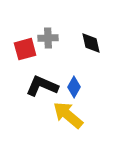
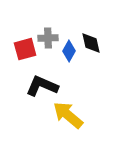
blue diamond: moved 5 px left, 36 px up
